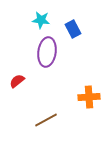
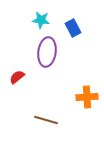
blue rectangle: moved 1 px up
red semicircle: moved 4 px up
orange cross: moved 2 px left
brown line: rotated 45 degrees clockwise
